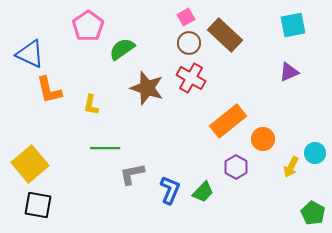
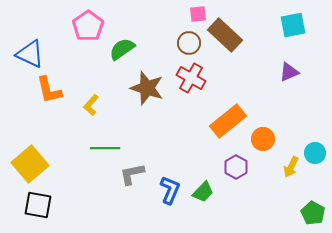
pink square: moved 12 px right, 3 px up; rotated 24 degrees clockwise
yellow L-shape: rotated 30 degrees clockwise
